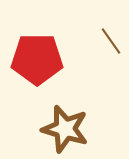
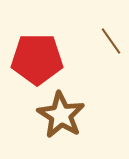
brown star: moved 4 px left, 14 px up; rotated 15 degrees clockwise
